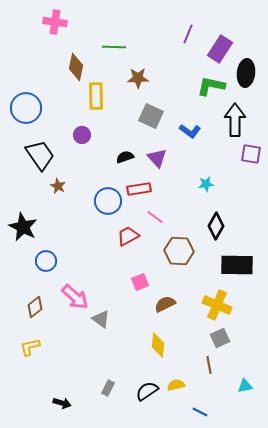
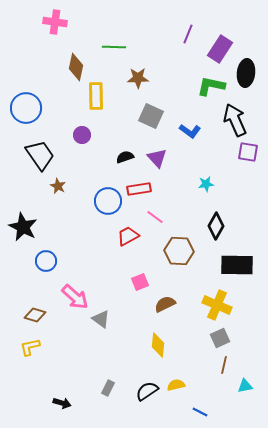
black arrow at (235, 120): rotated 24 degrees counterclockwise
purple square at (251, 154): moved 3 px left, 2 px up
brown diamond at (35, 307): moved 8 px down; rotated 55 degrees clockwise
brown line at (209, 365): moved 15 px right; rotated 24 degrees clockwise
